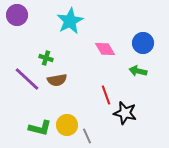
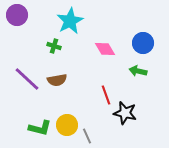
green cross: moved 8 px right, 12 px up
